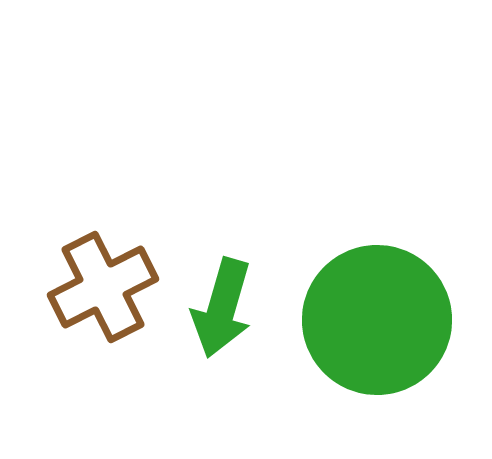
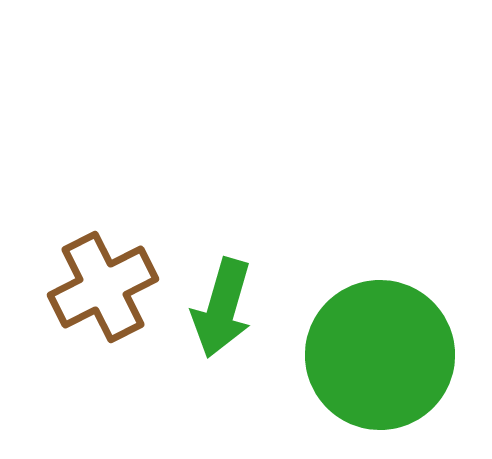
green circle: moved 3 px right, 35 px down
